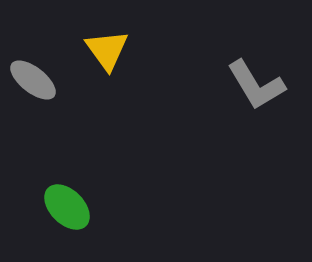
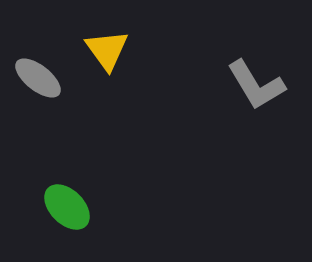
gray ellipse: moved 5 px right, 2 px up
